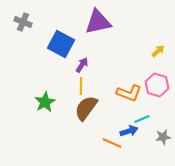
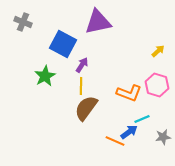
blue square: moved 2 px right
green star: moved 26 px up
blue arrow: moved 1 px down; rotated 18 degrees counterclockwise
orange line: moved 3 px right, 2 px up
